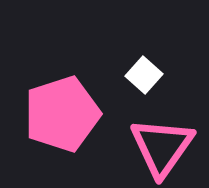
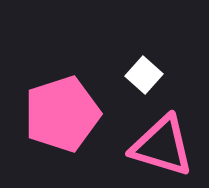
pink triangle: moved 1 px up; rotated 48 degrees counterclockwise
